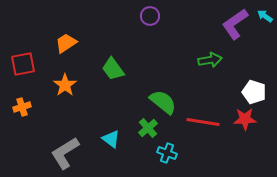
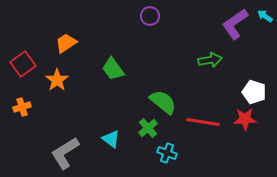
red square: rotated 25 degrees counterclockwise
orange star: moved 8 px left, 5 px up
